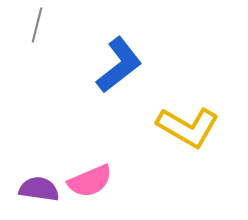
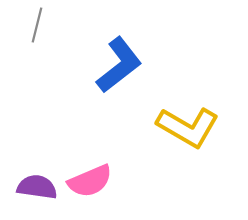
purple semicircle: moved 2 px left, 2 px up
